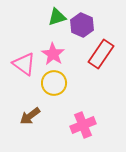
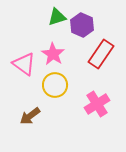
yellow circle: moved 1 px right, 2 px down
pink cross: moved 14 px right, 21 px up; rotated 10 degrees counterclockwise
